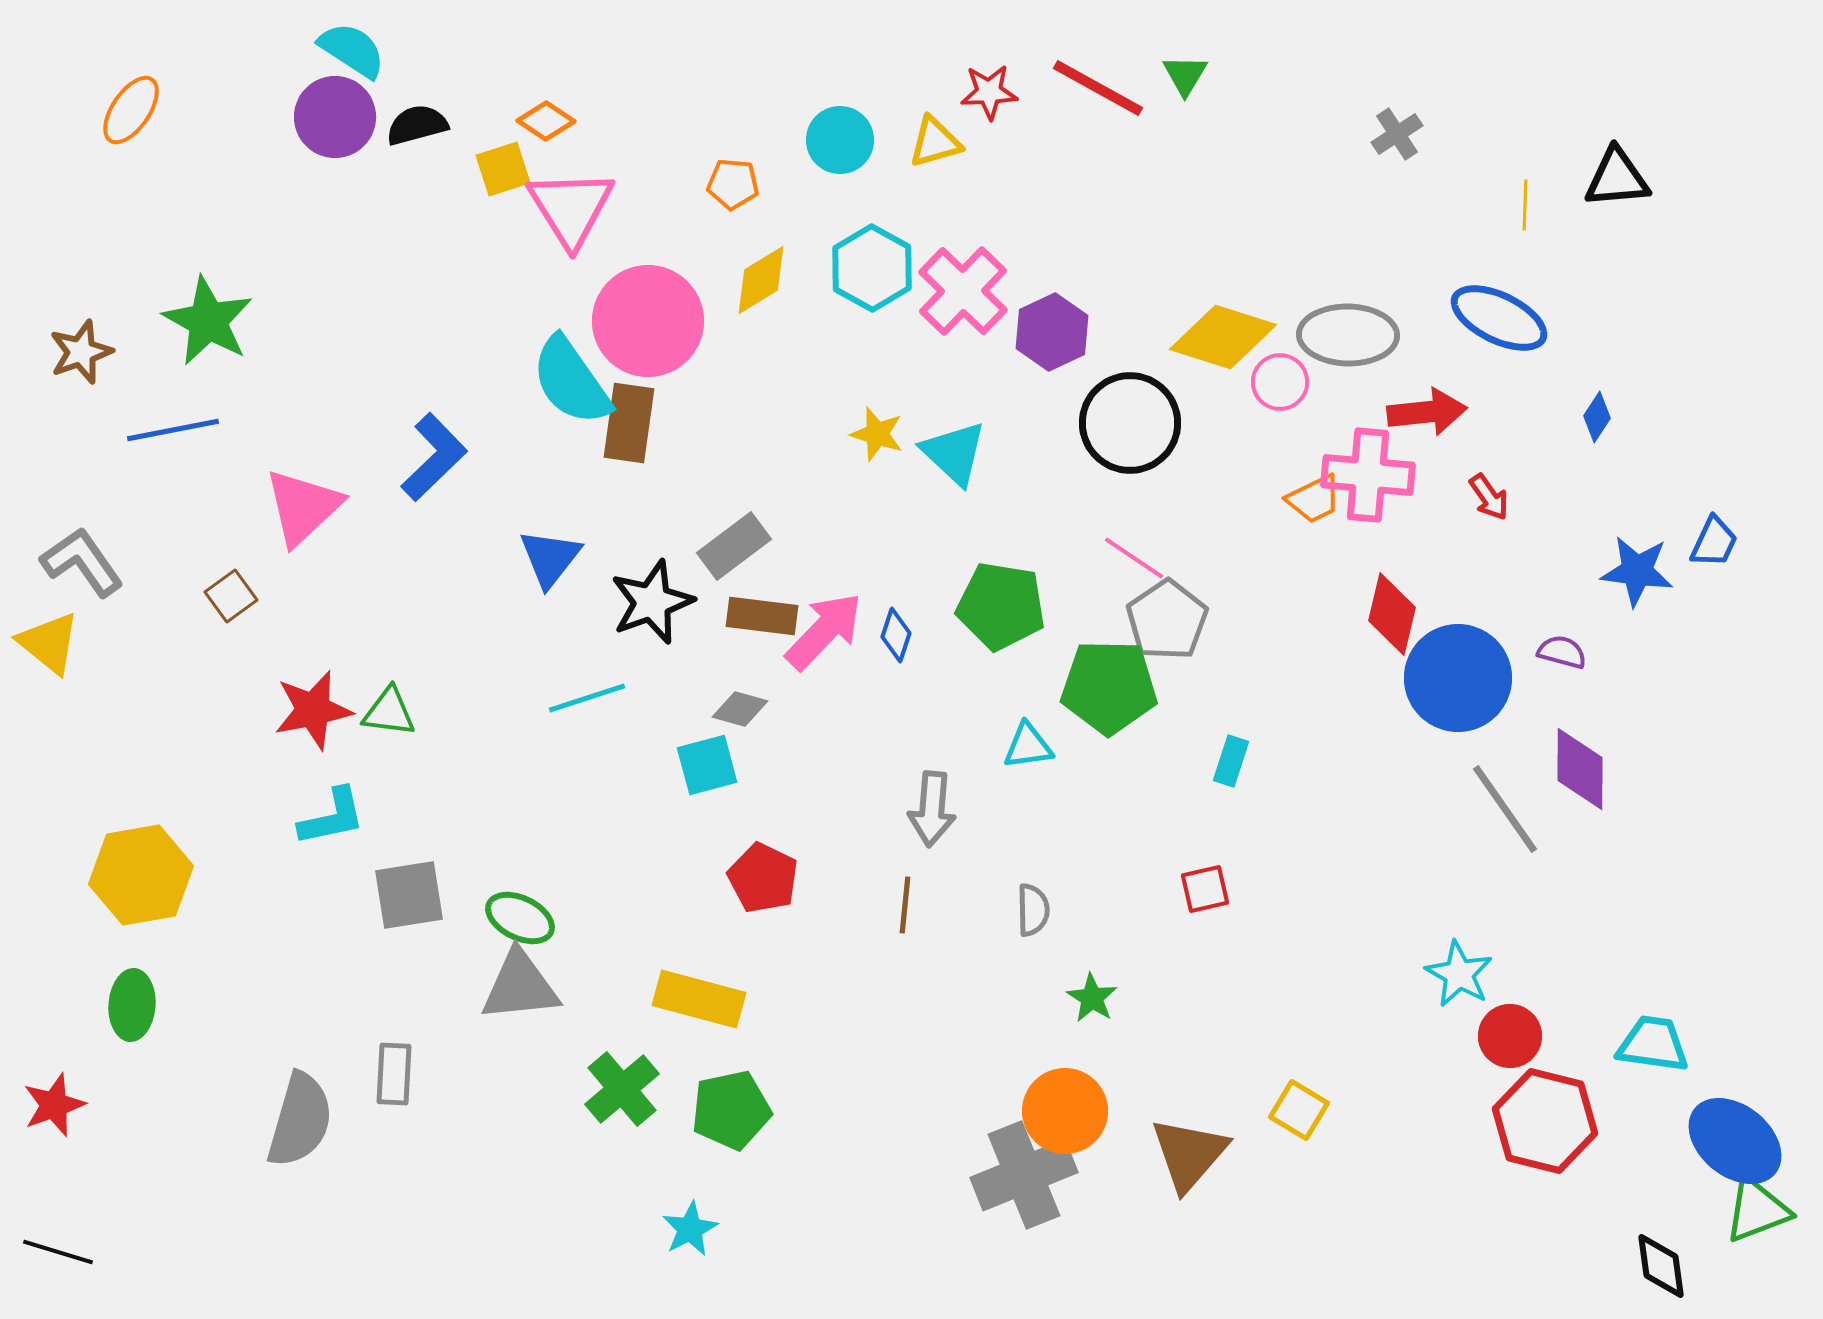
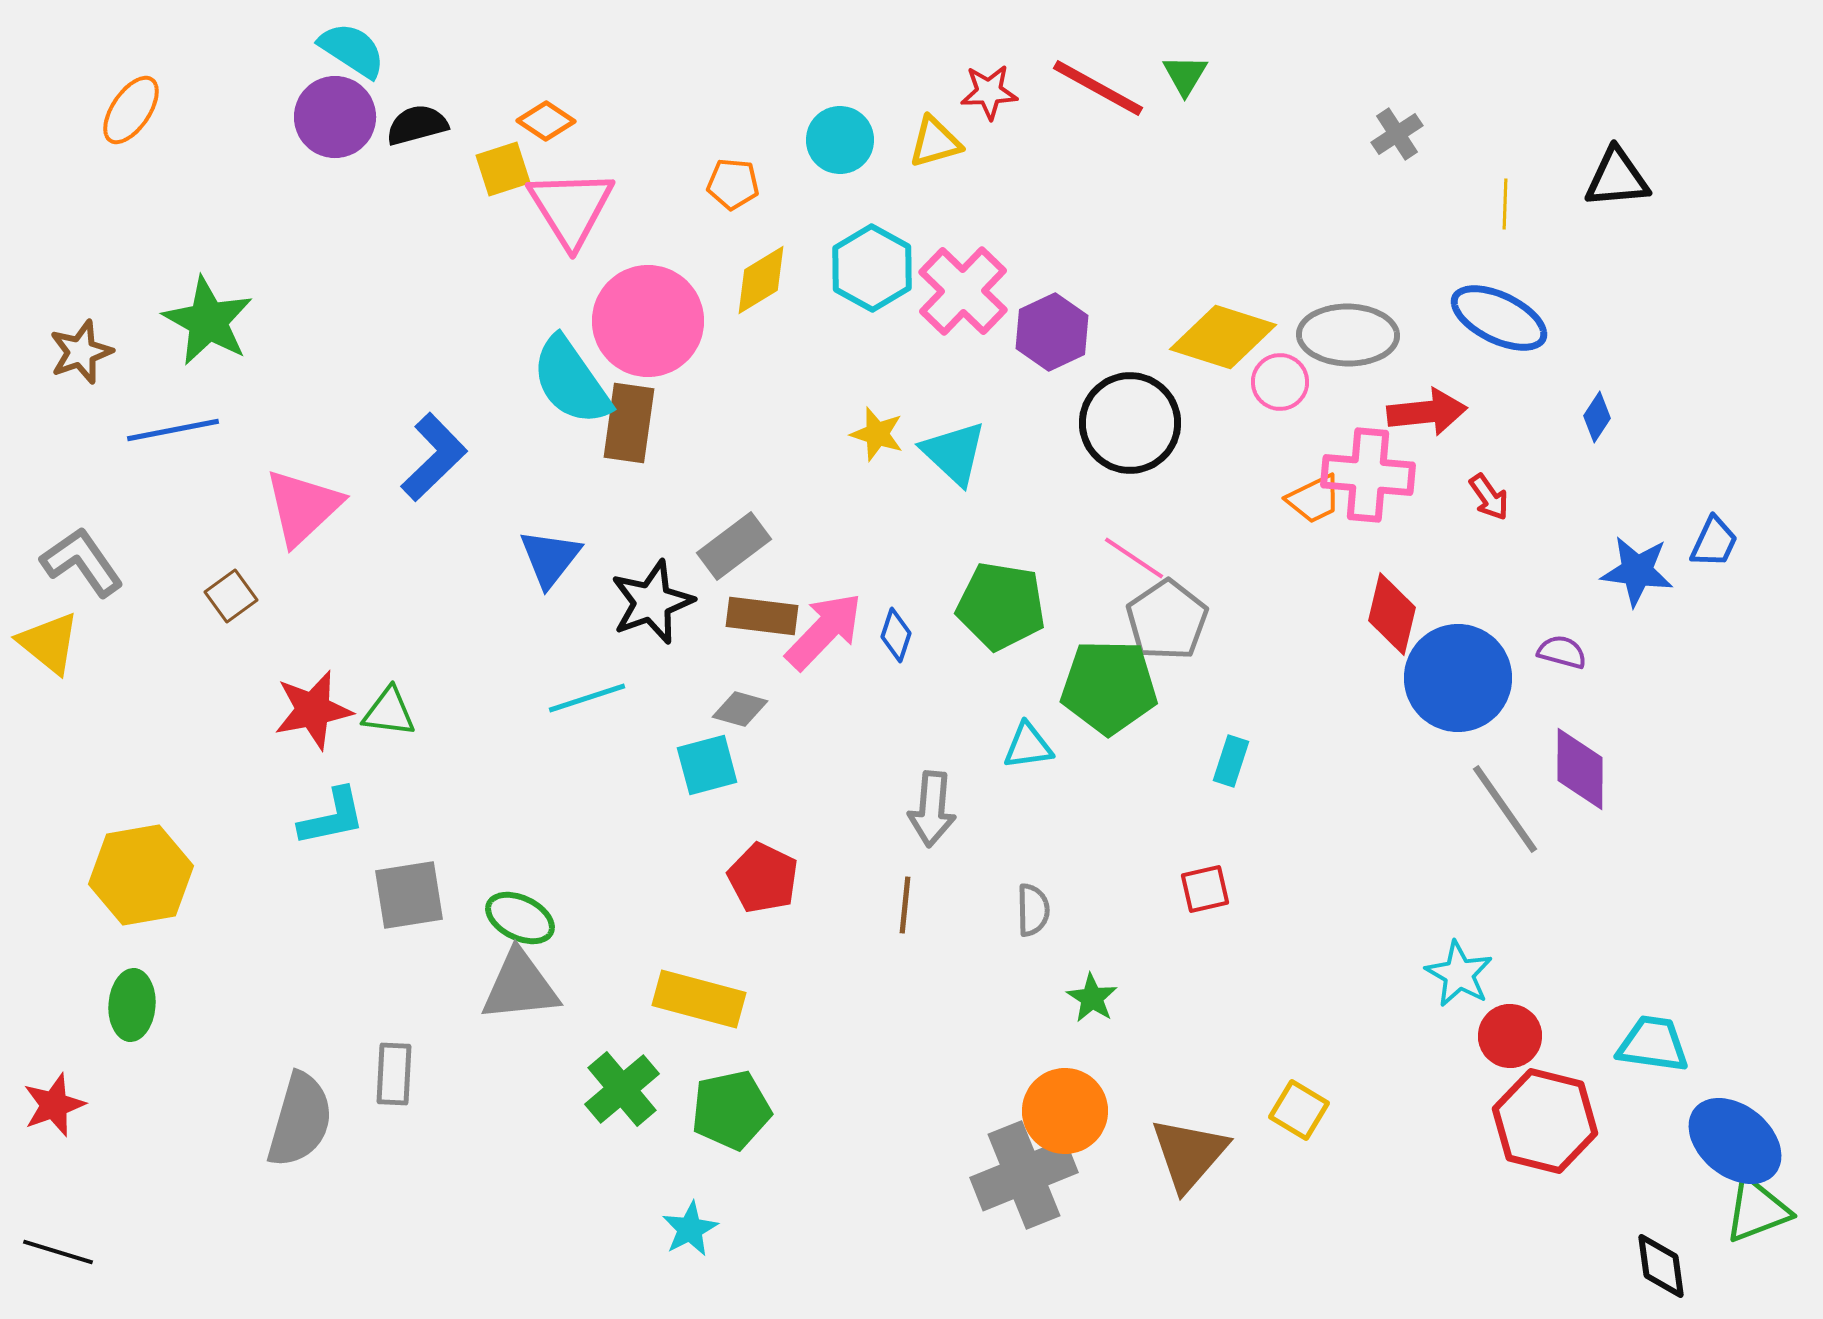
yellow line at (1525, 205): moved 20 px left, 1 px up
